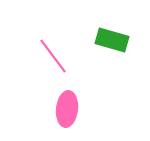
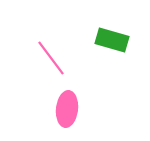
pink line: moved 2 px left, 2 px down
